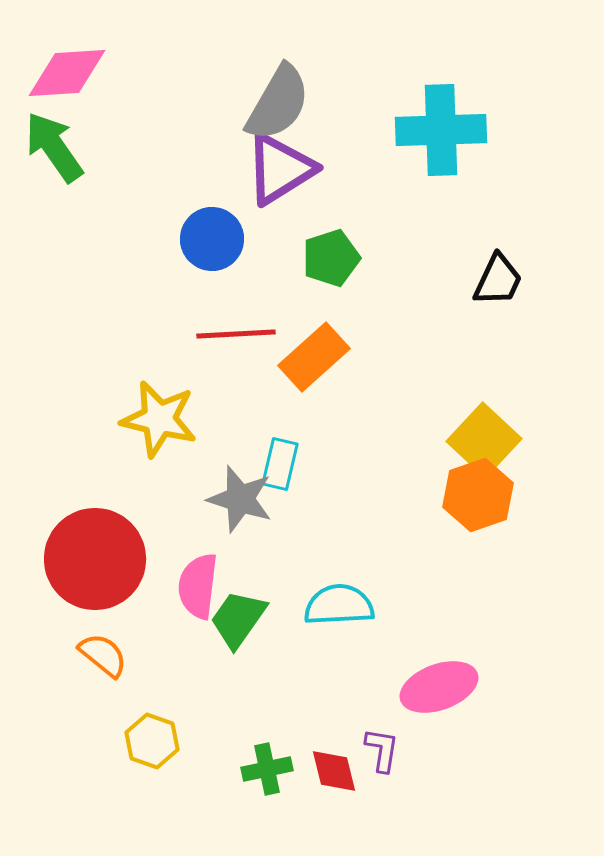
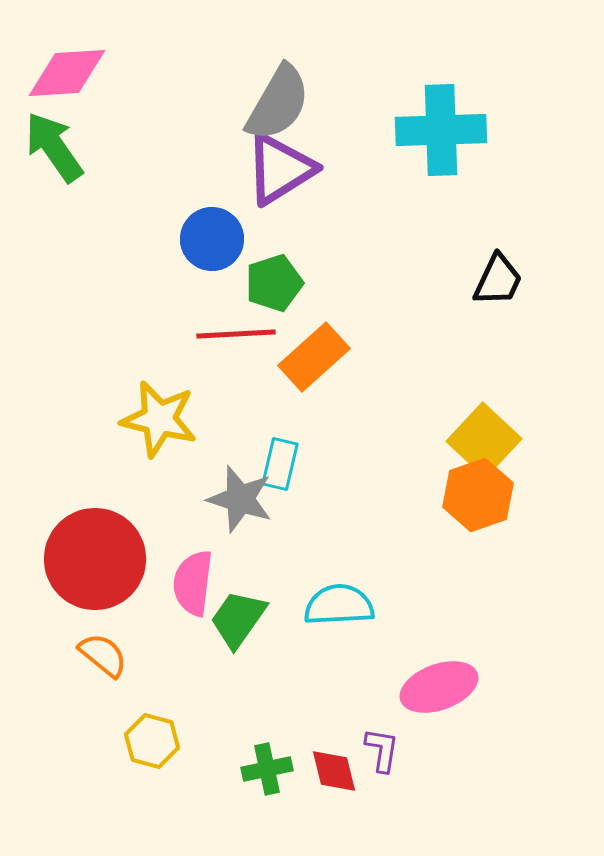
green pentagon: moved 57 px left, 25 px down
pink semicircle: moved 5 px left, 3 px up
yellow hexagon: rotated 4 degrees counterclockwise
